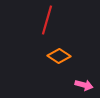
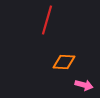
orange diamond: moved 5 px right, 6 px down; rotated 30 degrees counterclockwise
